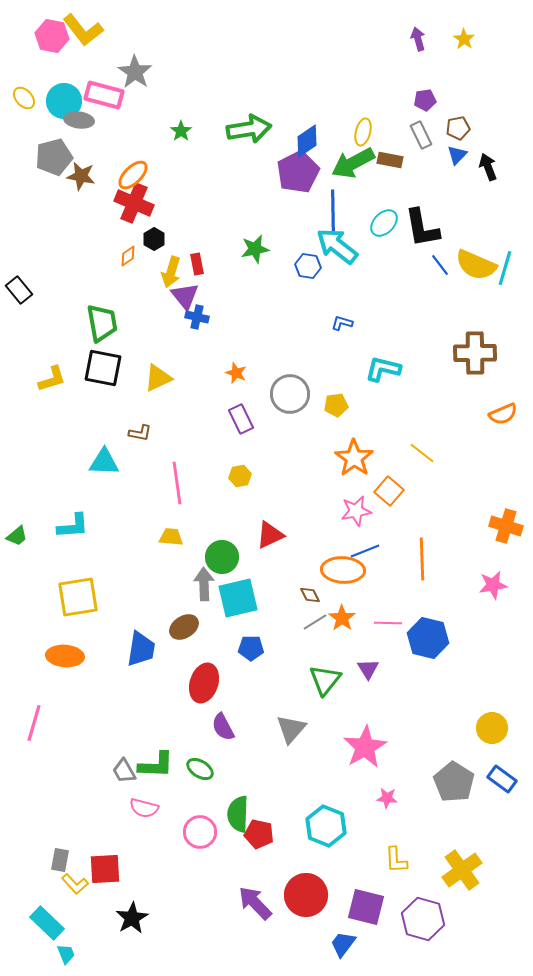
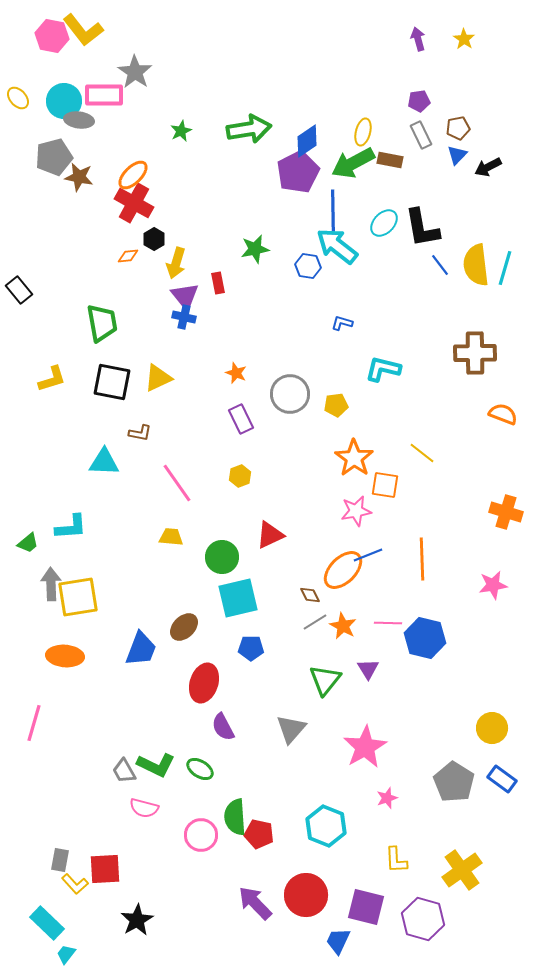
pink rectangle at (104, 95): rotated 15 degrees counterclockwise
yellow ellipse at (24, 98): moved 6 px left
purple pentagon at (425, 100): moved 6 px left, 1 px down
green star at (181, 131): rotated 10 degrees clockwise
black arrow at (488, 167): rotated 96 degrees counterclockwise
brown star at (81, 176): moved 2 px left, 1 px down
red cross at (134, 203): rotated 6 degrees clockwise
orange diamond at (128, 256): rotated 30 degrees clockwise
red rectangle at (197, 264): moved 21 px right, 19 px down
yellow semicircle at (476, 265): rotated 60 degrees clockwise
yellow arrow at (171, 272): moved 5 px right, 9 px up
blue cross at (197, 317): moved 13 px left
black square at (103, 368): moved 9 px right, 14 px down
orange semicircle at (503, 414): rotated 136 degrees counterclockwise
yellow hexagon at (240, 476): rotated 10 degrees counterclockwise
pink line at (177, 483): rotated 27 degrees counterclockwise
orange square at (389, 491): moved 4 px left, 6 px up; rotated 32 degrees counterclockwise
cyan L-shape at (73, 526): moved 2 px left, 1 px down
orange cross at (506, 526): moved 14 px up
green trapezoid at (17, 536): moved 11 px right, 7 px down
blue line at (365, 551): moved 3 px right, 4 px down
orange ellipse at (343, 570): rotated 48 degrees counterclockwise
gray arrow at (204, 584): moved 153 px left
orange star at (342, 618): moved 1 px right, 8 px down; rotated 8 degrees counterclockwise
brown ellipse at (184, 627): rotated 12 degrees counterclockwise
blue hexagon at (428, 638): moved 3 px left
blue trapezoid at (141, 649): rotated 12 degrees clockwise
green L-shape at (156, 765): rotated 24 degrees clockwise
pink star at (387, 798): rotated 25 degrees counterclockwise
green semicircle at (238, 814): moved 3 px left, 3 px down; rotated 6 degrees counterclockwise
pink circle at (200, 832): moved 1 px right, 3 px down
black star at (132, 918): moved 5 px right, 2 px down
blue trapezoid at (343, 944): moved 5 px left, 3 px up; rotated 12 degrees counterclockwise
cyan trapezoid at (66, 954): rotated 120 degrees counterclockwise
